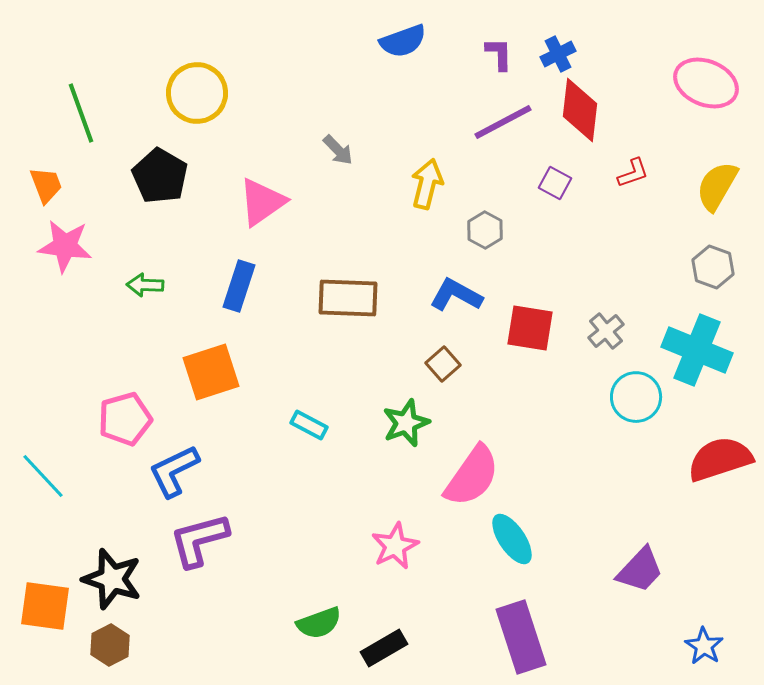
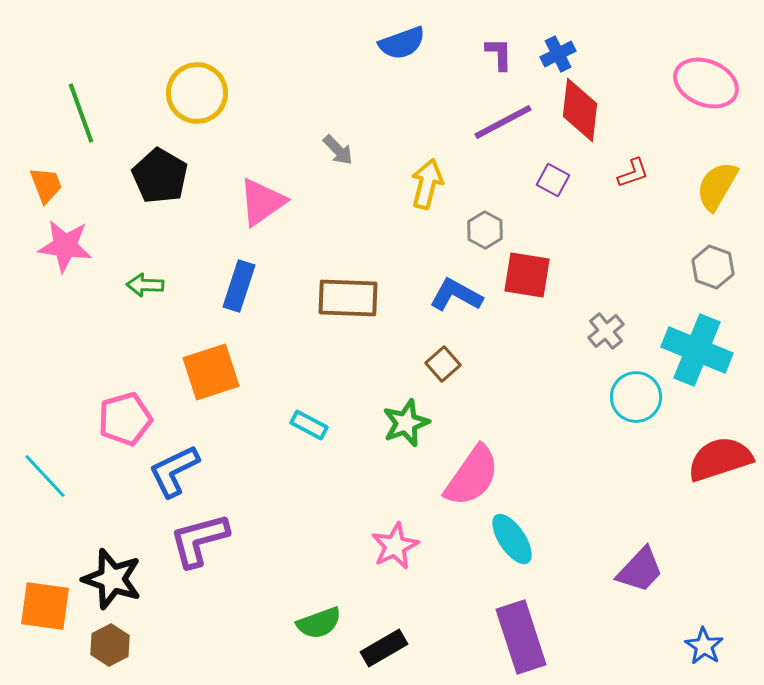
blue semicircle at (403, 41): moved 1 px left, 2 px down
purple square at (555, 183): moved 2 px left, 3 px up
red square at (530, 328): moved 3 px left, 53 px up
cyan line at (43, 476): moved 2 px right
